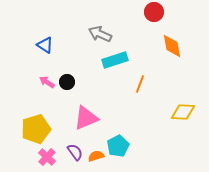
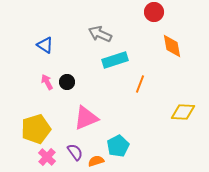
pink arrow: rotated 28 degrees clockwise
orange semicircle: moved 5 px down
